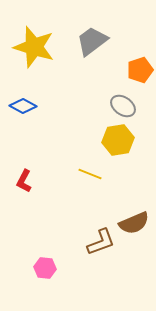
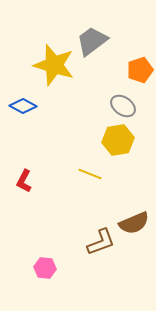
yellow star: moved 20 px right, 18 px down
